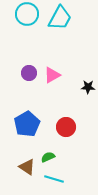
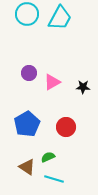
pink triangle: moved 7 px down
black star: moved 5 px left
